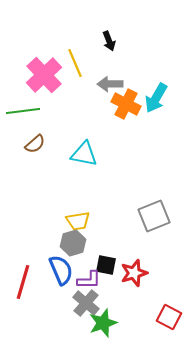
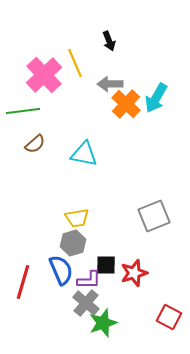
orange cross: rotated 16 degrees clockwise
yellow trapezoid: moved 1 px left, 3 px up
black square: rotated 10 degrees counterclockwise
